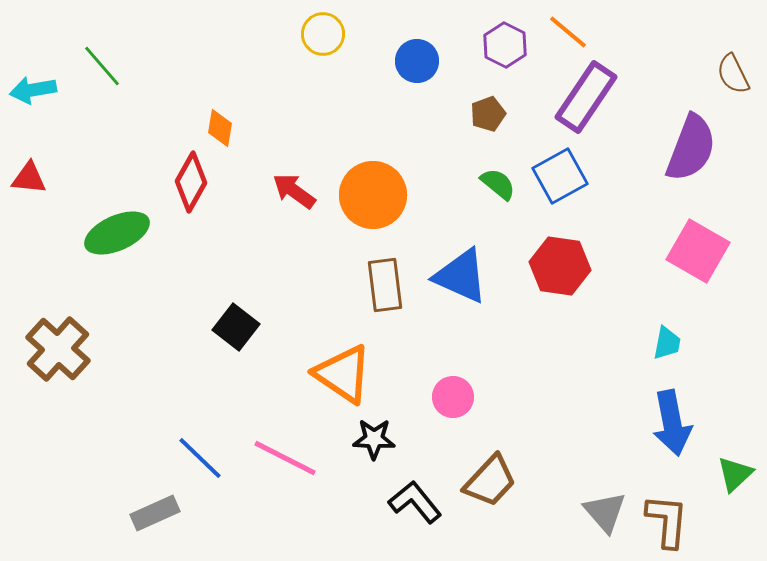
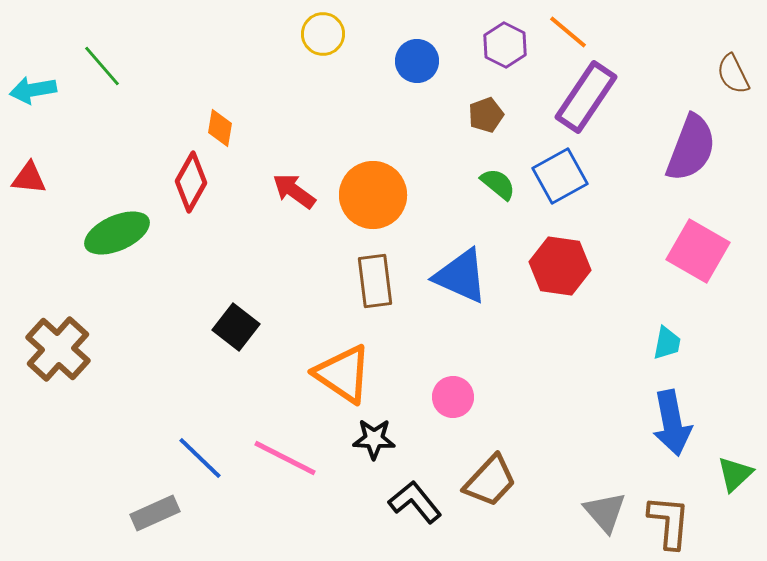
brown pentagon: moved 2 px left, 1 px down
brown rectangle: moved 10 px left, 4 px up
brown L-shape: moved 2 px right, 1 px down
